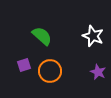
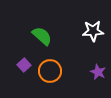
white star: moved 5 px up; rotated 25 degrees counterclockwise
purple square: rotated 24 degrees counterclockwise
